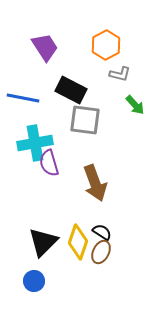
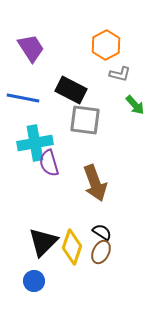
purple trapezoid: moved 14 px left, 1 px down
yellow diamond: moved 6 px left, 5 px down
